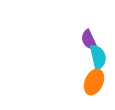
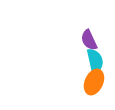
cyan semicircle: moved 3 px left, 4 px down
